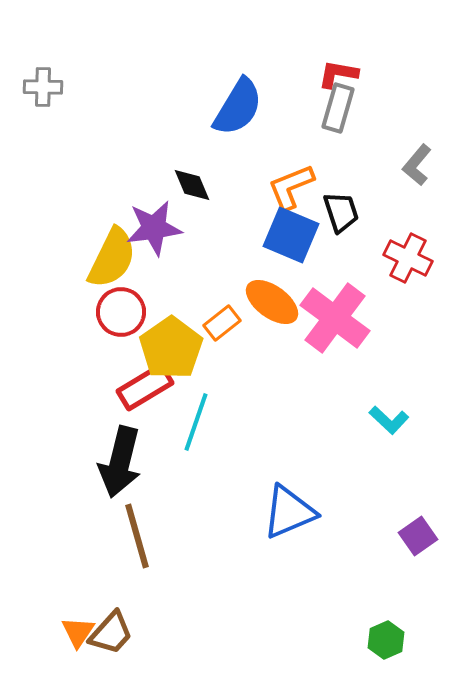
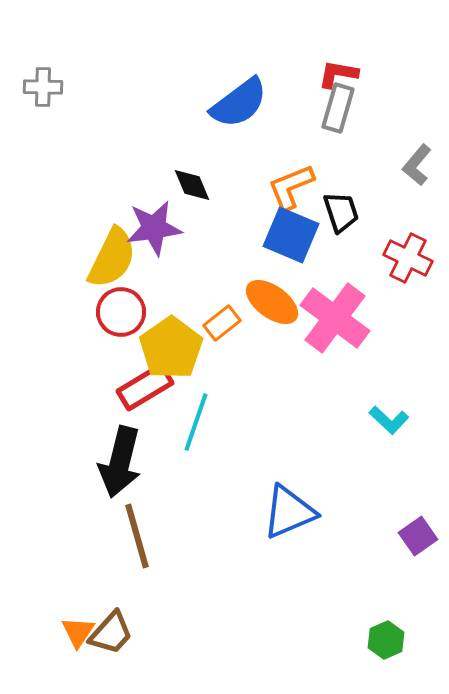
blue semicircle: moved 1 px right, 4 px up; rotated 22 degrees clockwise
